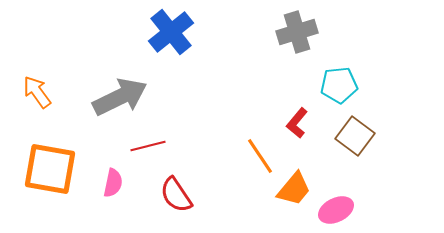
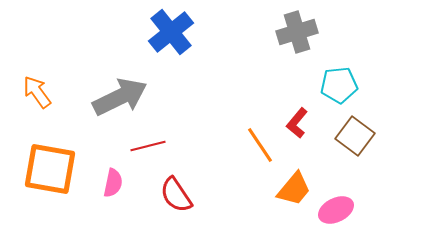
orange line: moved 11 px up
